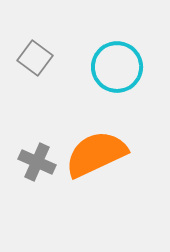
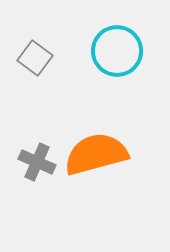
cyan circle: moved 16 px up
orange semicircle: rotated 10 degrees clockwise
